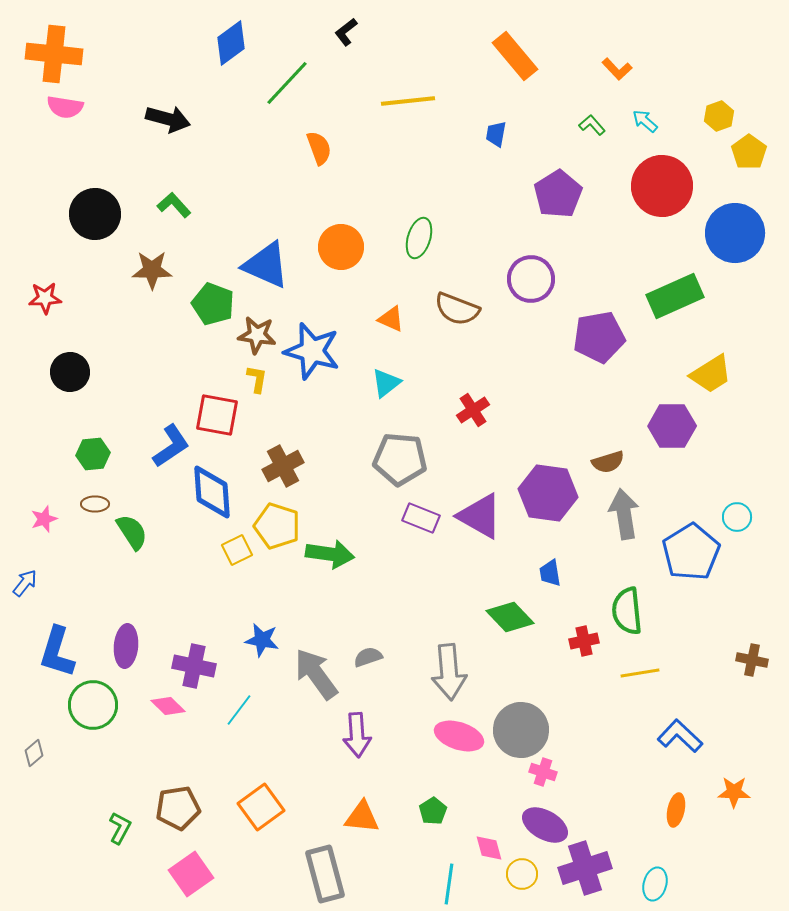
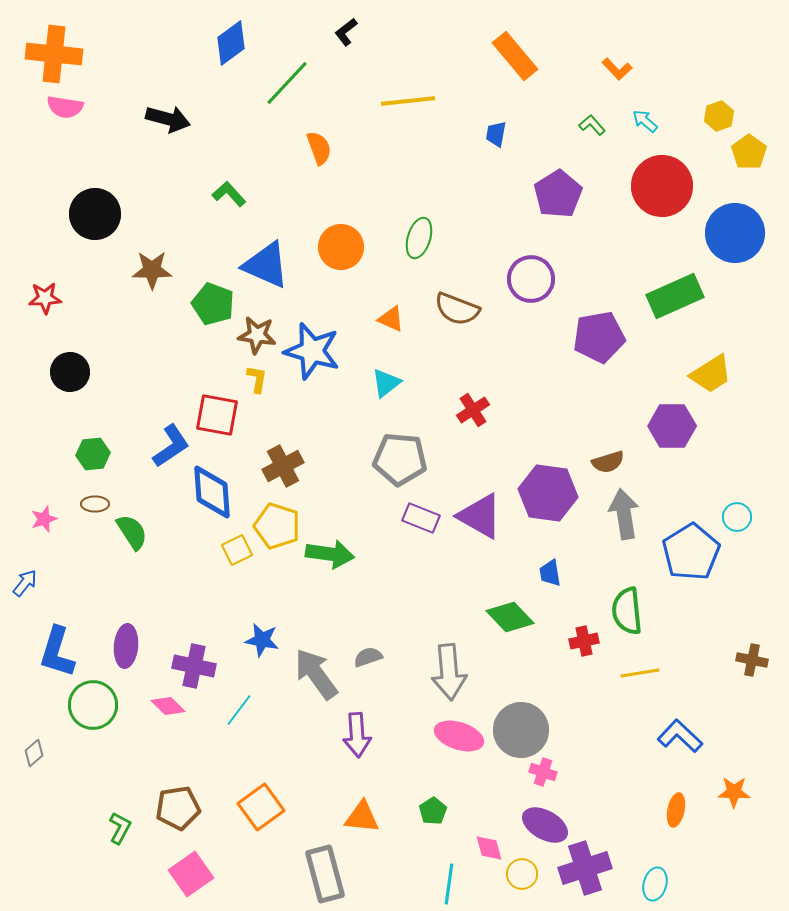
green L-shape at (174, 205): moved 55 px right, 11 px up
